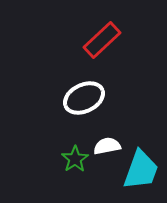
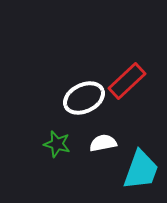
red rectangle: moved 25 px right, 41 px down
white semicircle: moved 4 px left, 3 px up
green star: moved 18 px left, 15 px up; rotated 24 degrees counterclockwise
